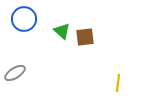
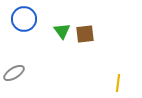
green triangle: rotated 12 degrees clockwise
brown square: moved 3 px up
gray ellipse: moved 1 px left
